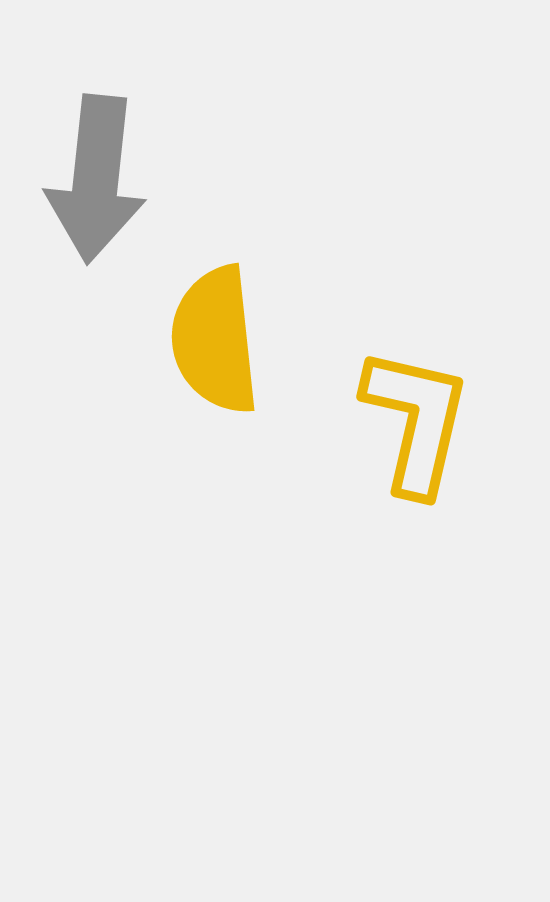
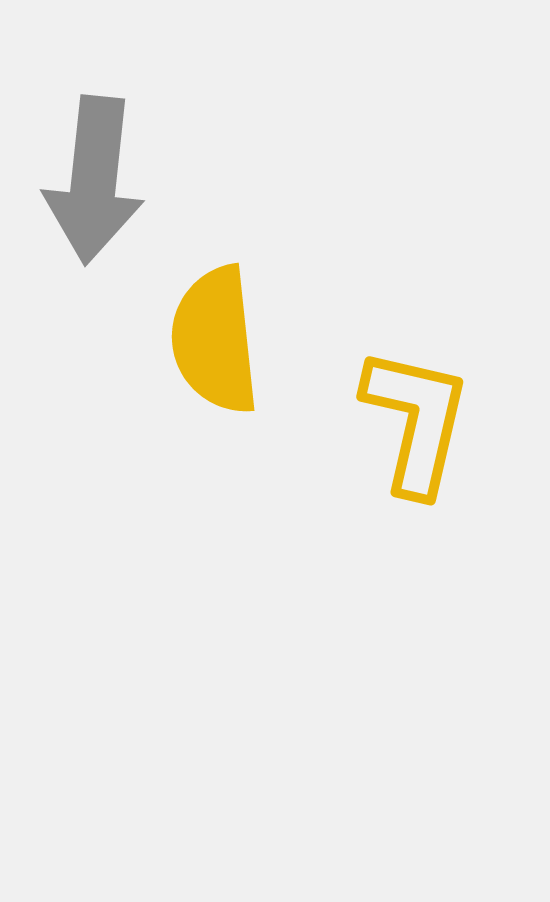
gray arrow: moved 2 px left, 1 px down
